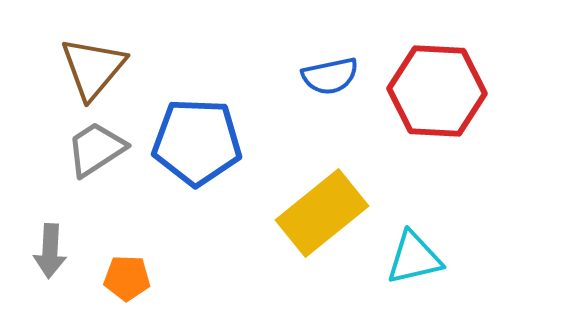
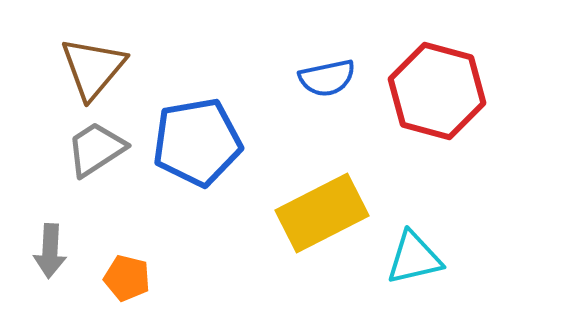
blue semicircle: moved 3 px left, 2 px down
red hexagon: rotated 12 degrees clockwise
blue pentagon: rotated 12 degrees counterclockwise
yellow rectangle: rotated 12 degrees clockwise
orange pentagon: rotated 12 degrees clockwise
